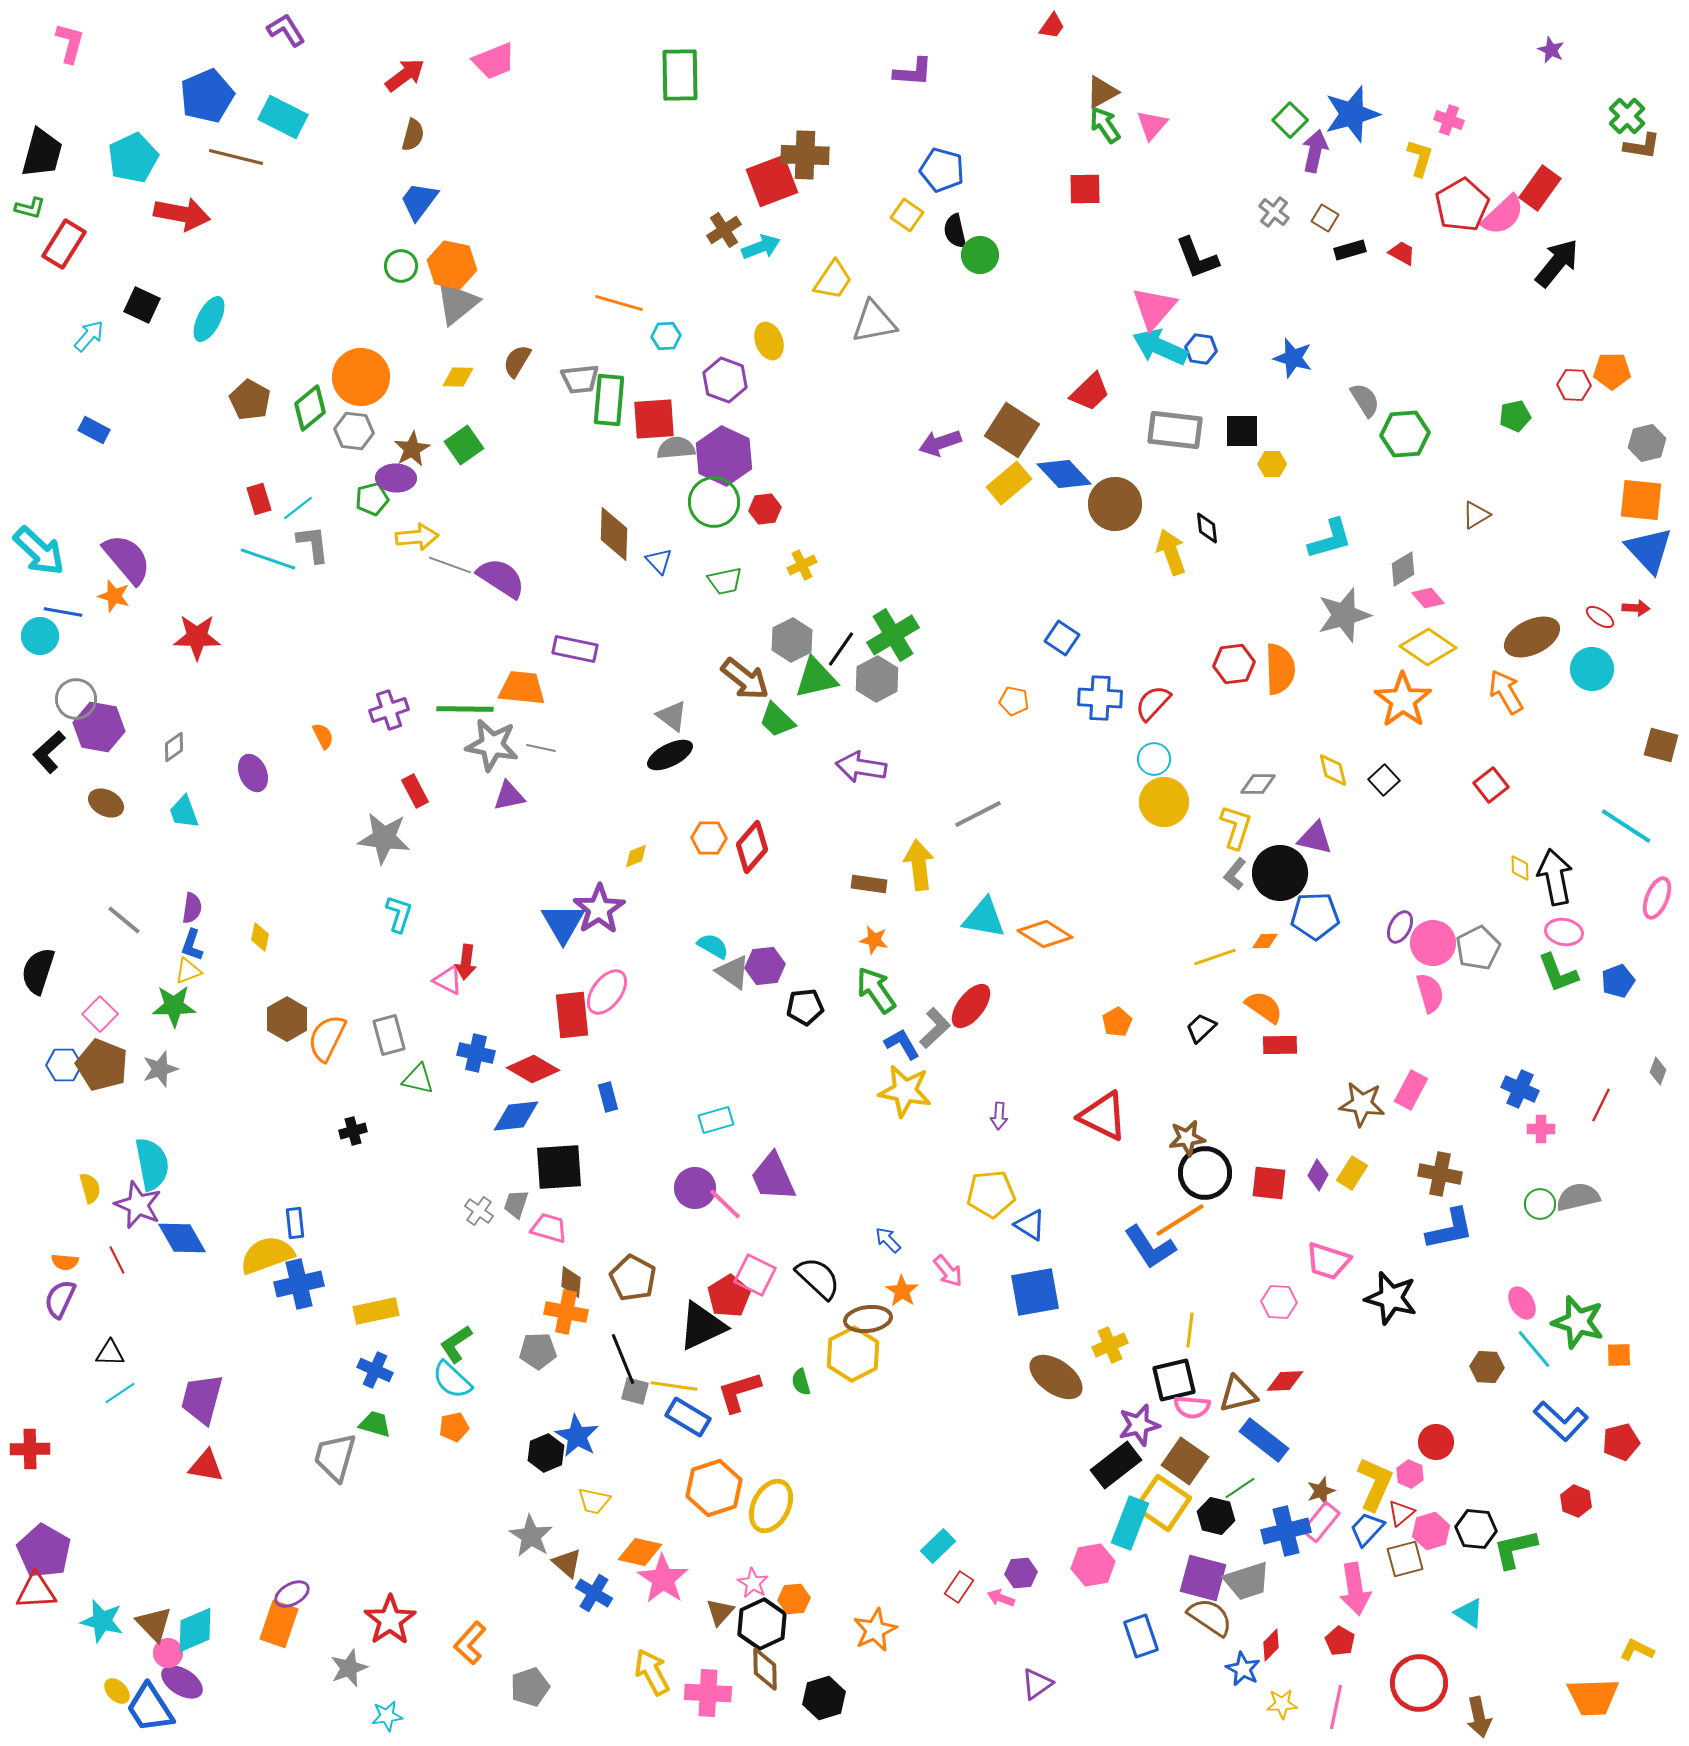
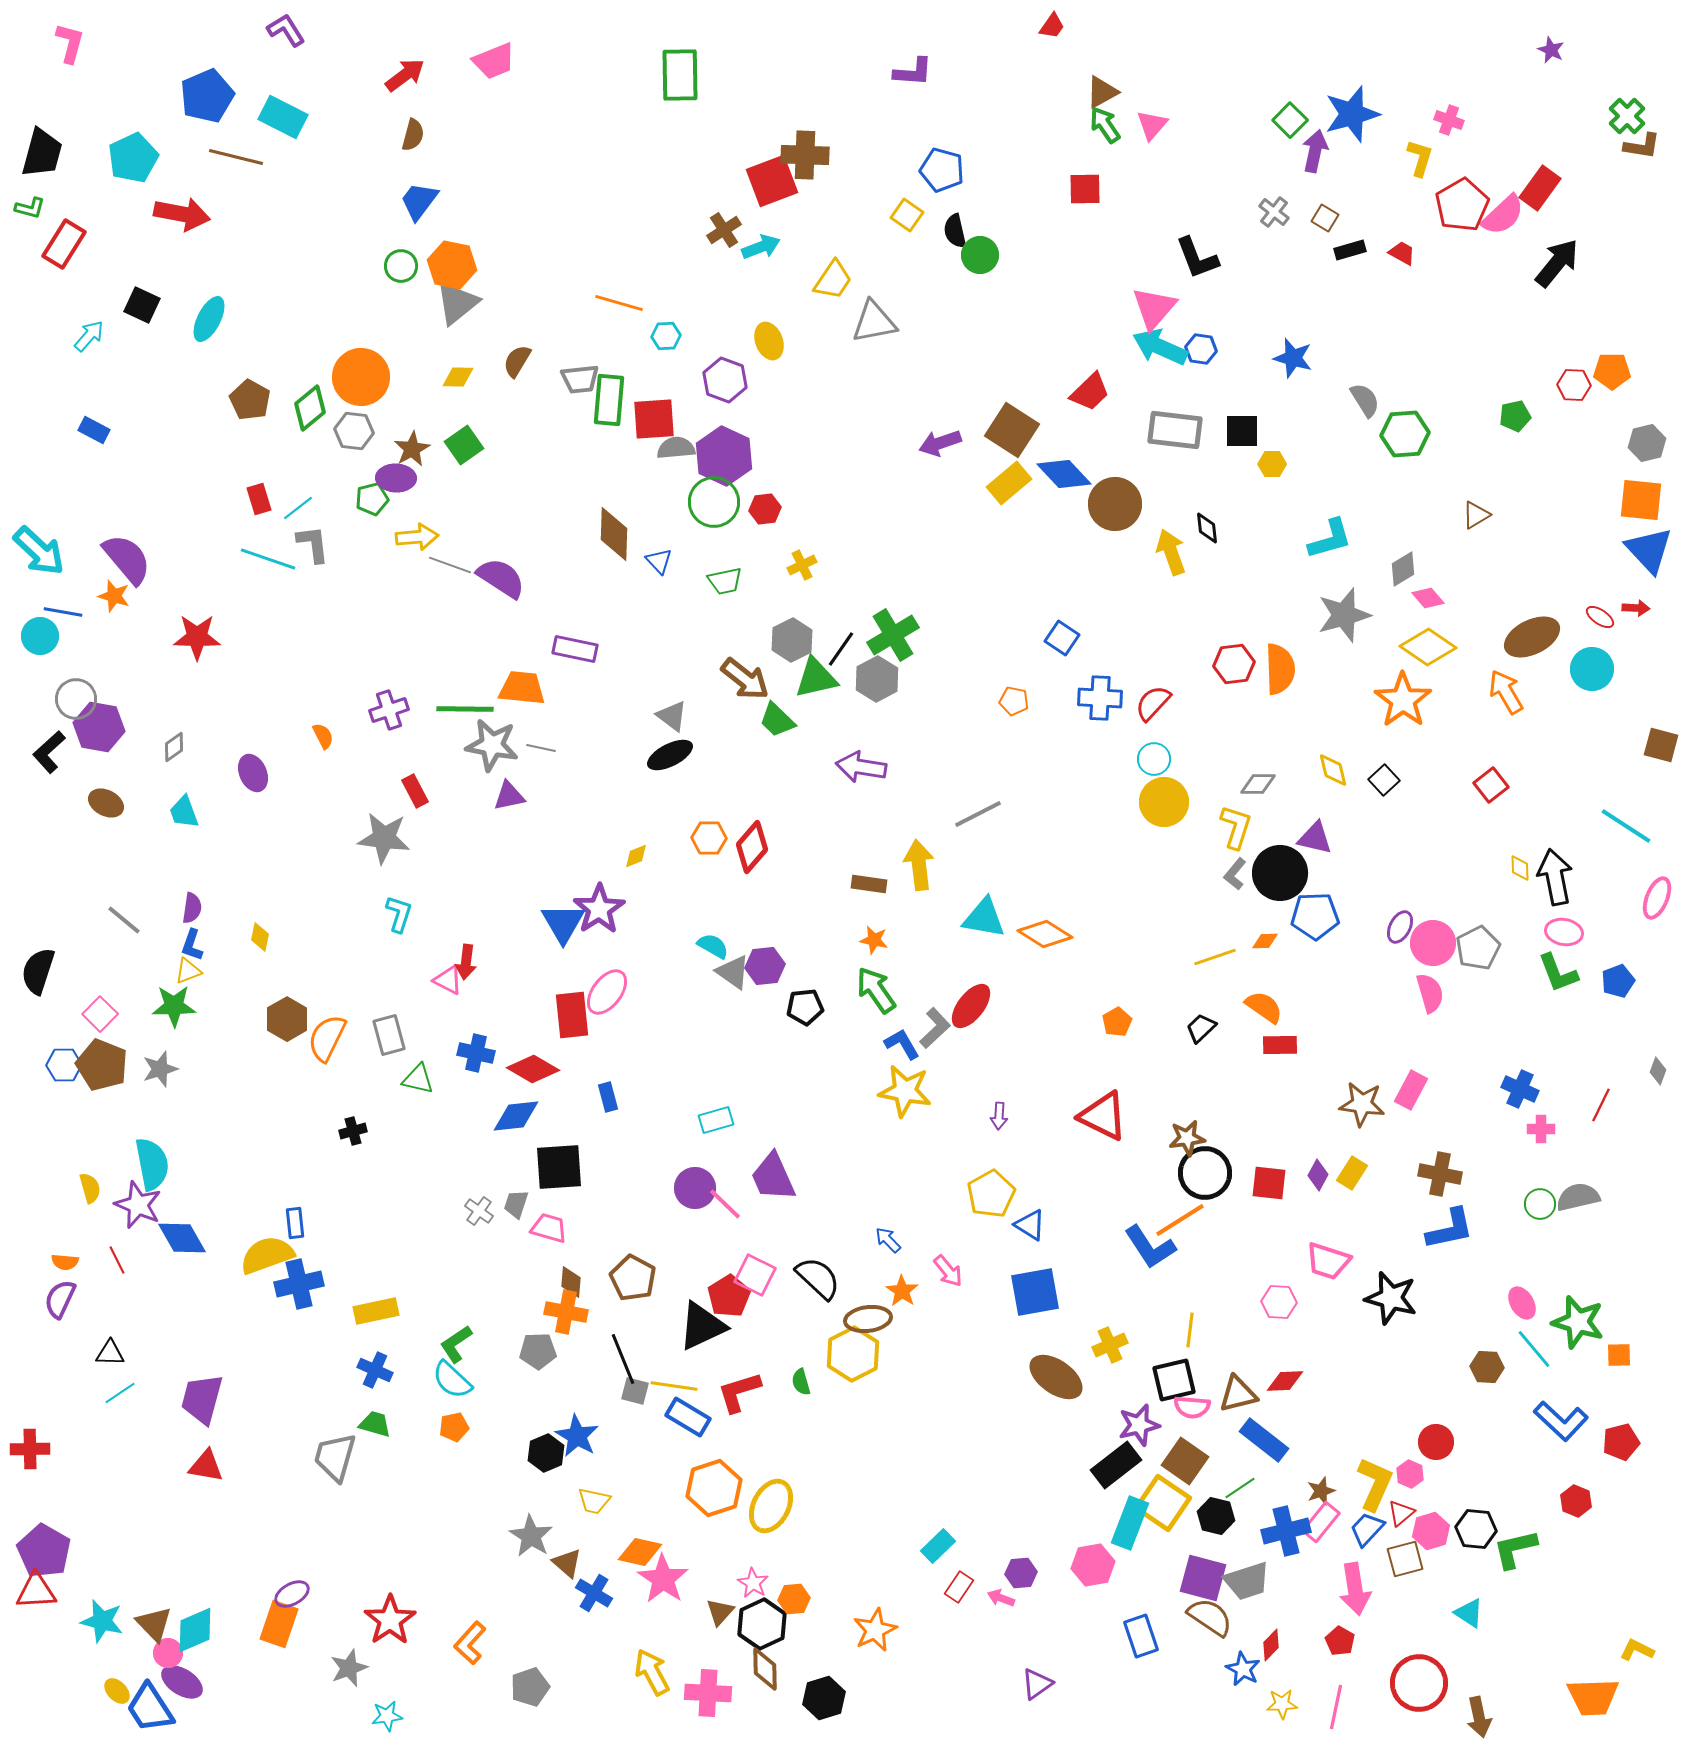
yellow pentagon at (991, 1194): rotated 24 degrees counterclockwise
